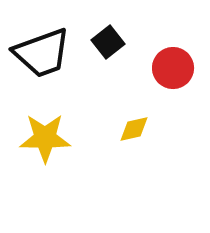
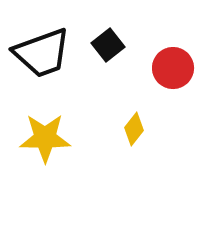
black square: moved 3 px down
yellow diamond: rotated 40 degrees counterclockwise
